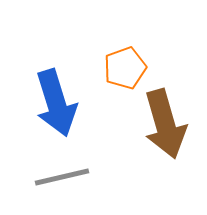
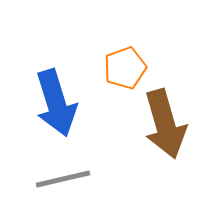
gray line: moved 1 px right, 2 px down
